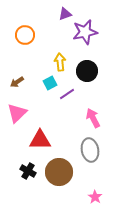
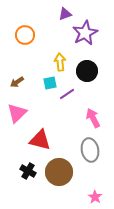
purple star: moved 1 px down; rotated 15 degrees counterclockwise
cyan square: rotated 16 degrees clockwise
red triangle: rotated 15 degrees clockwise
